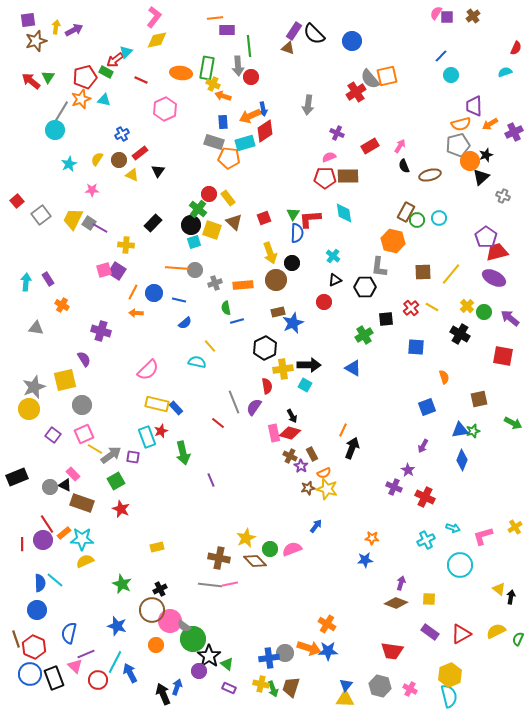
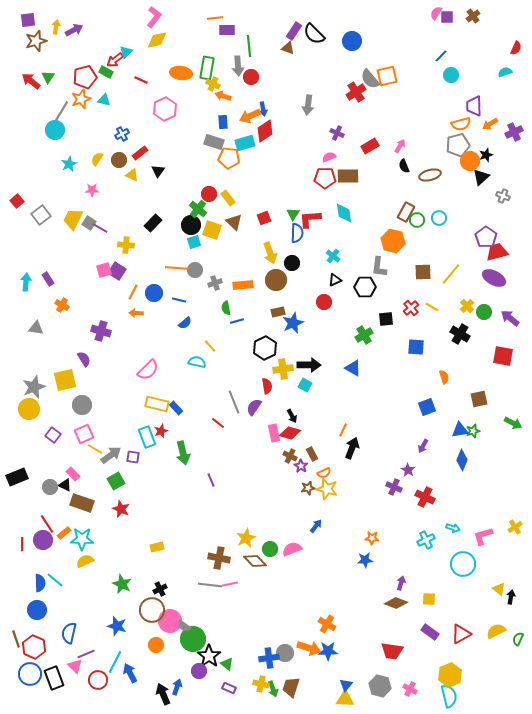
cyan circle at (460, 565): moved 3 px right, 1 px up
